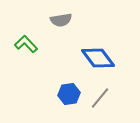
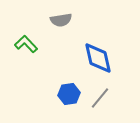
blue diamond: rotated 24 degrees clockwise
